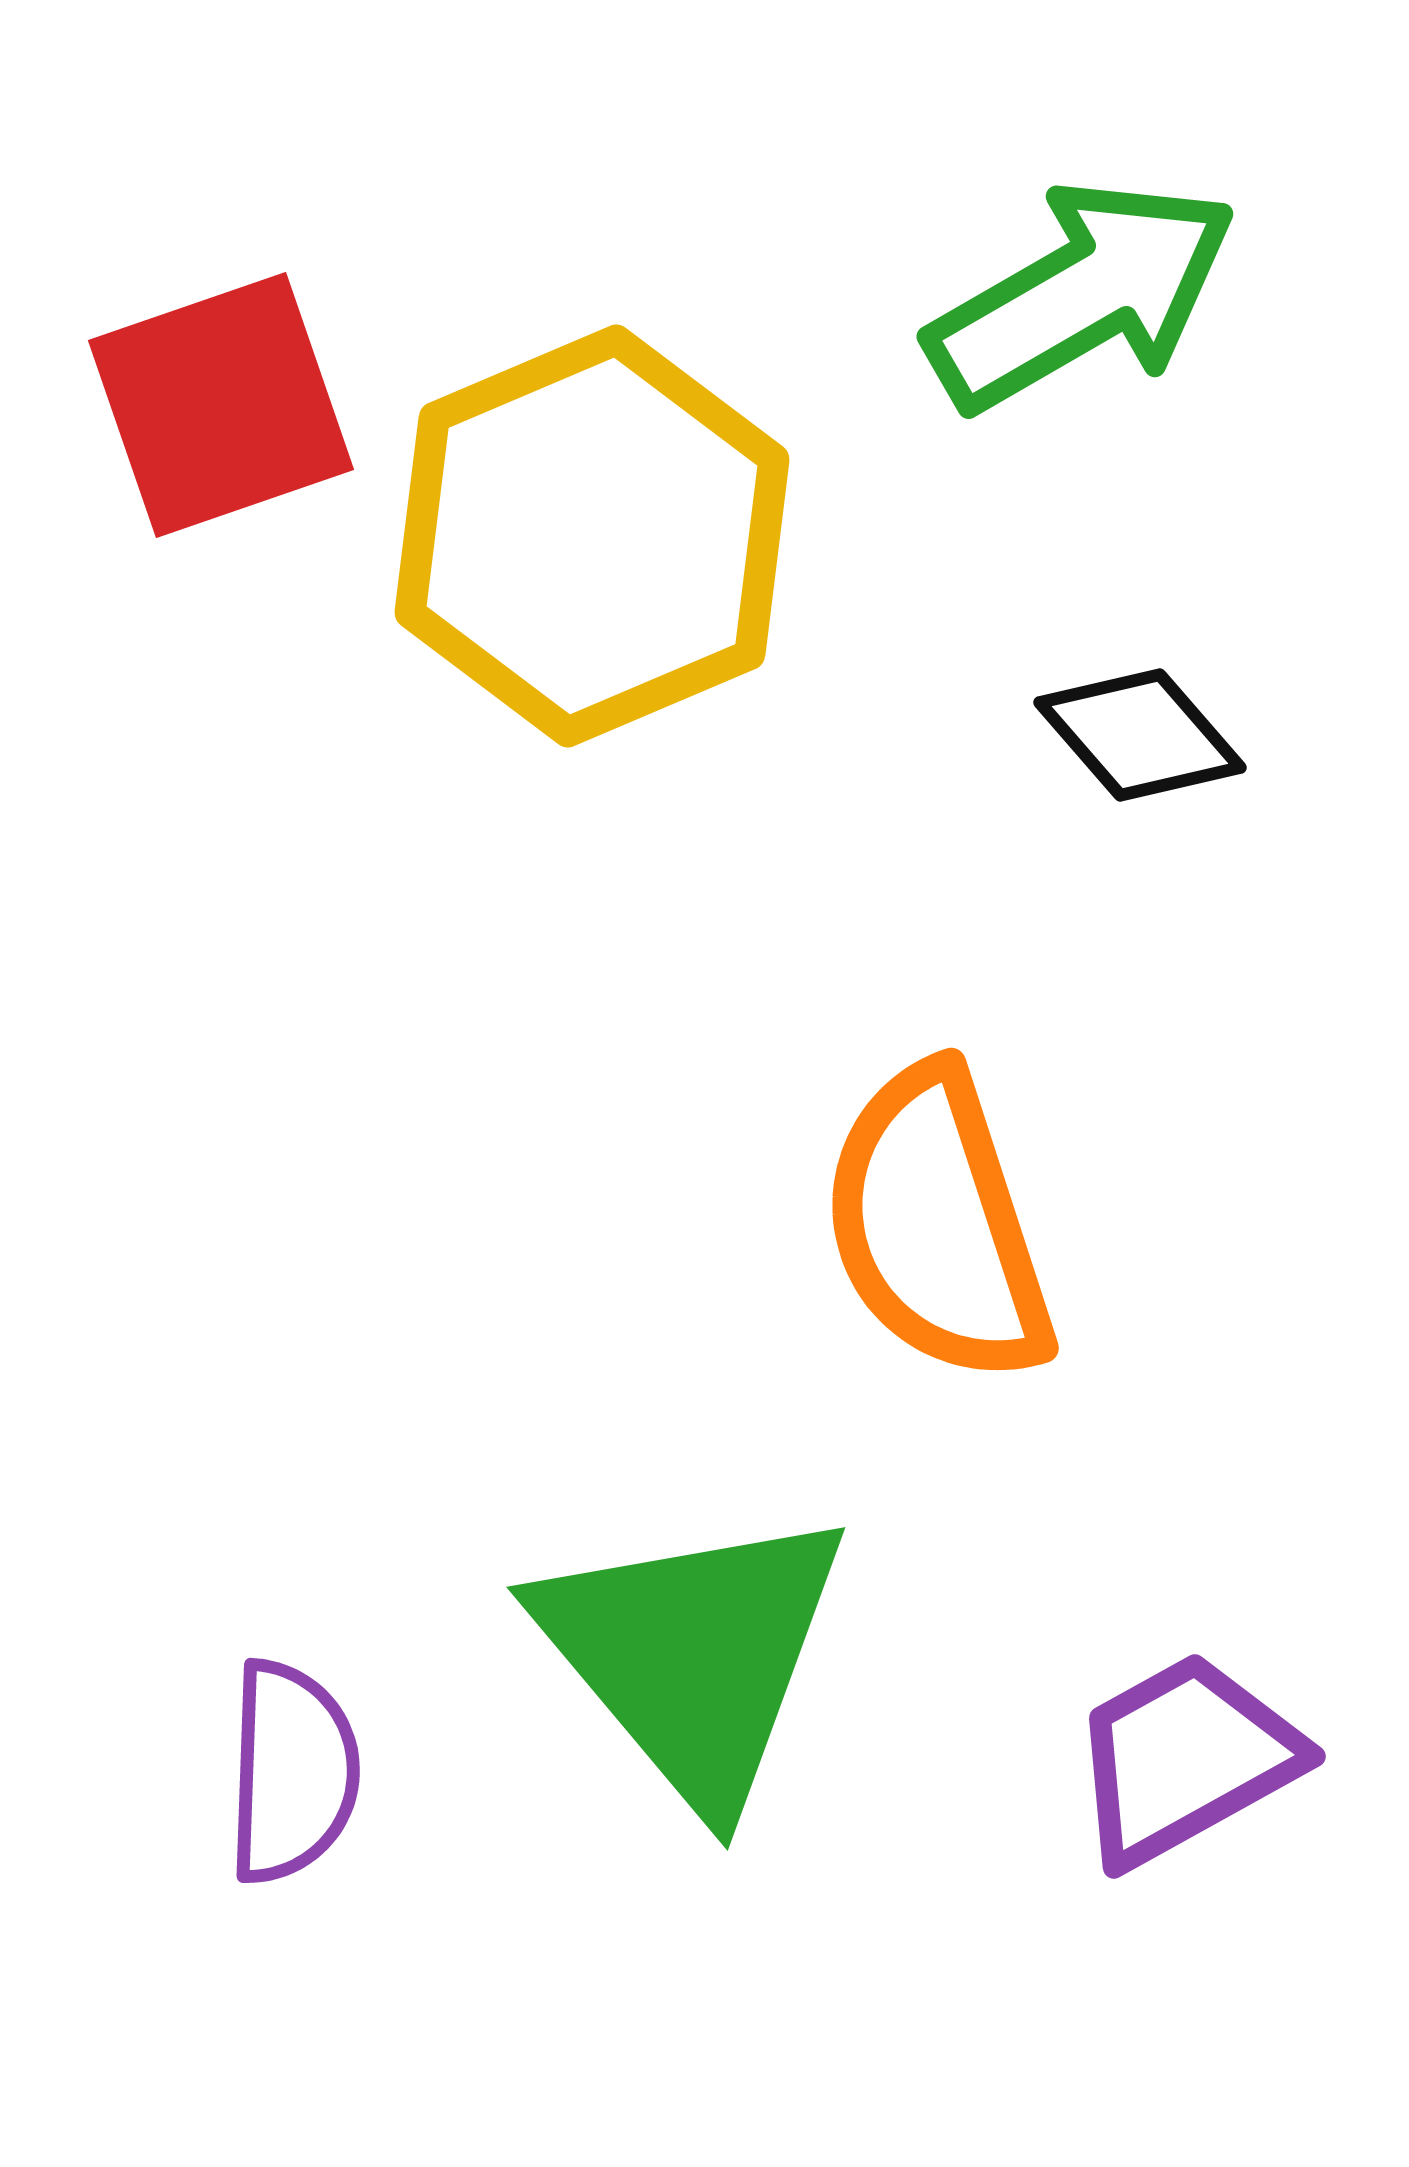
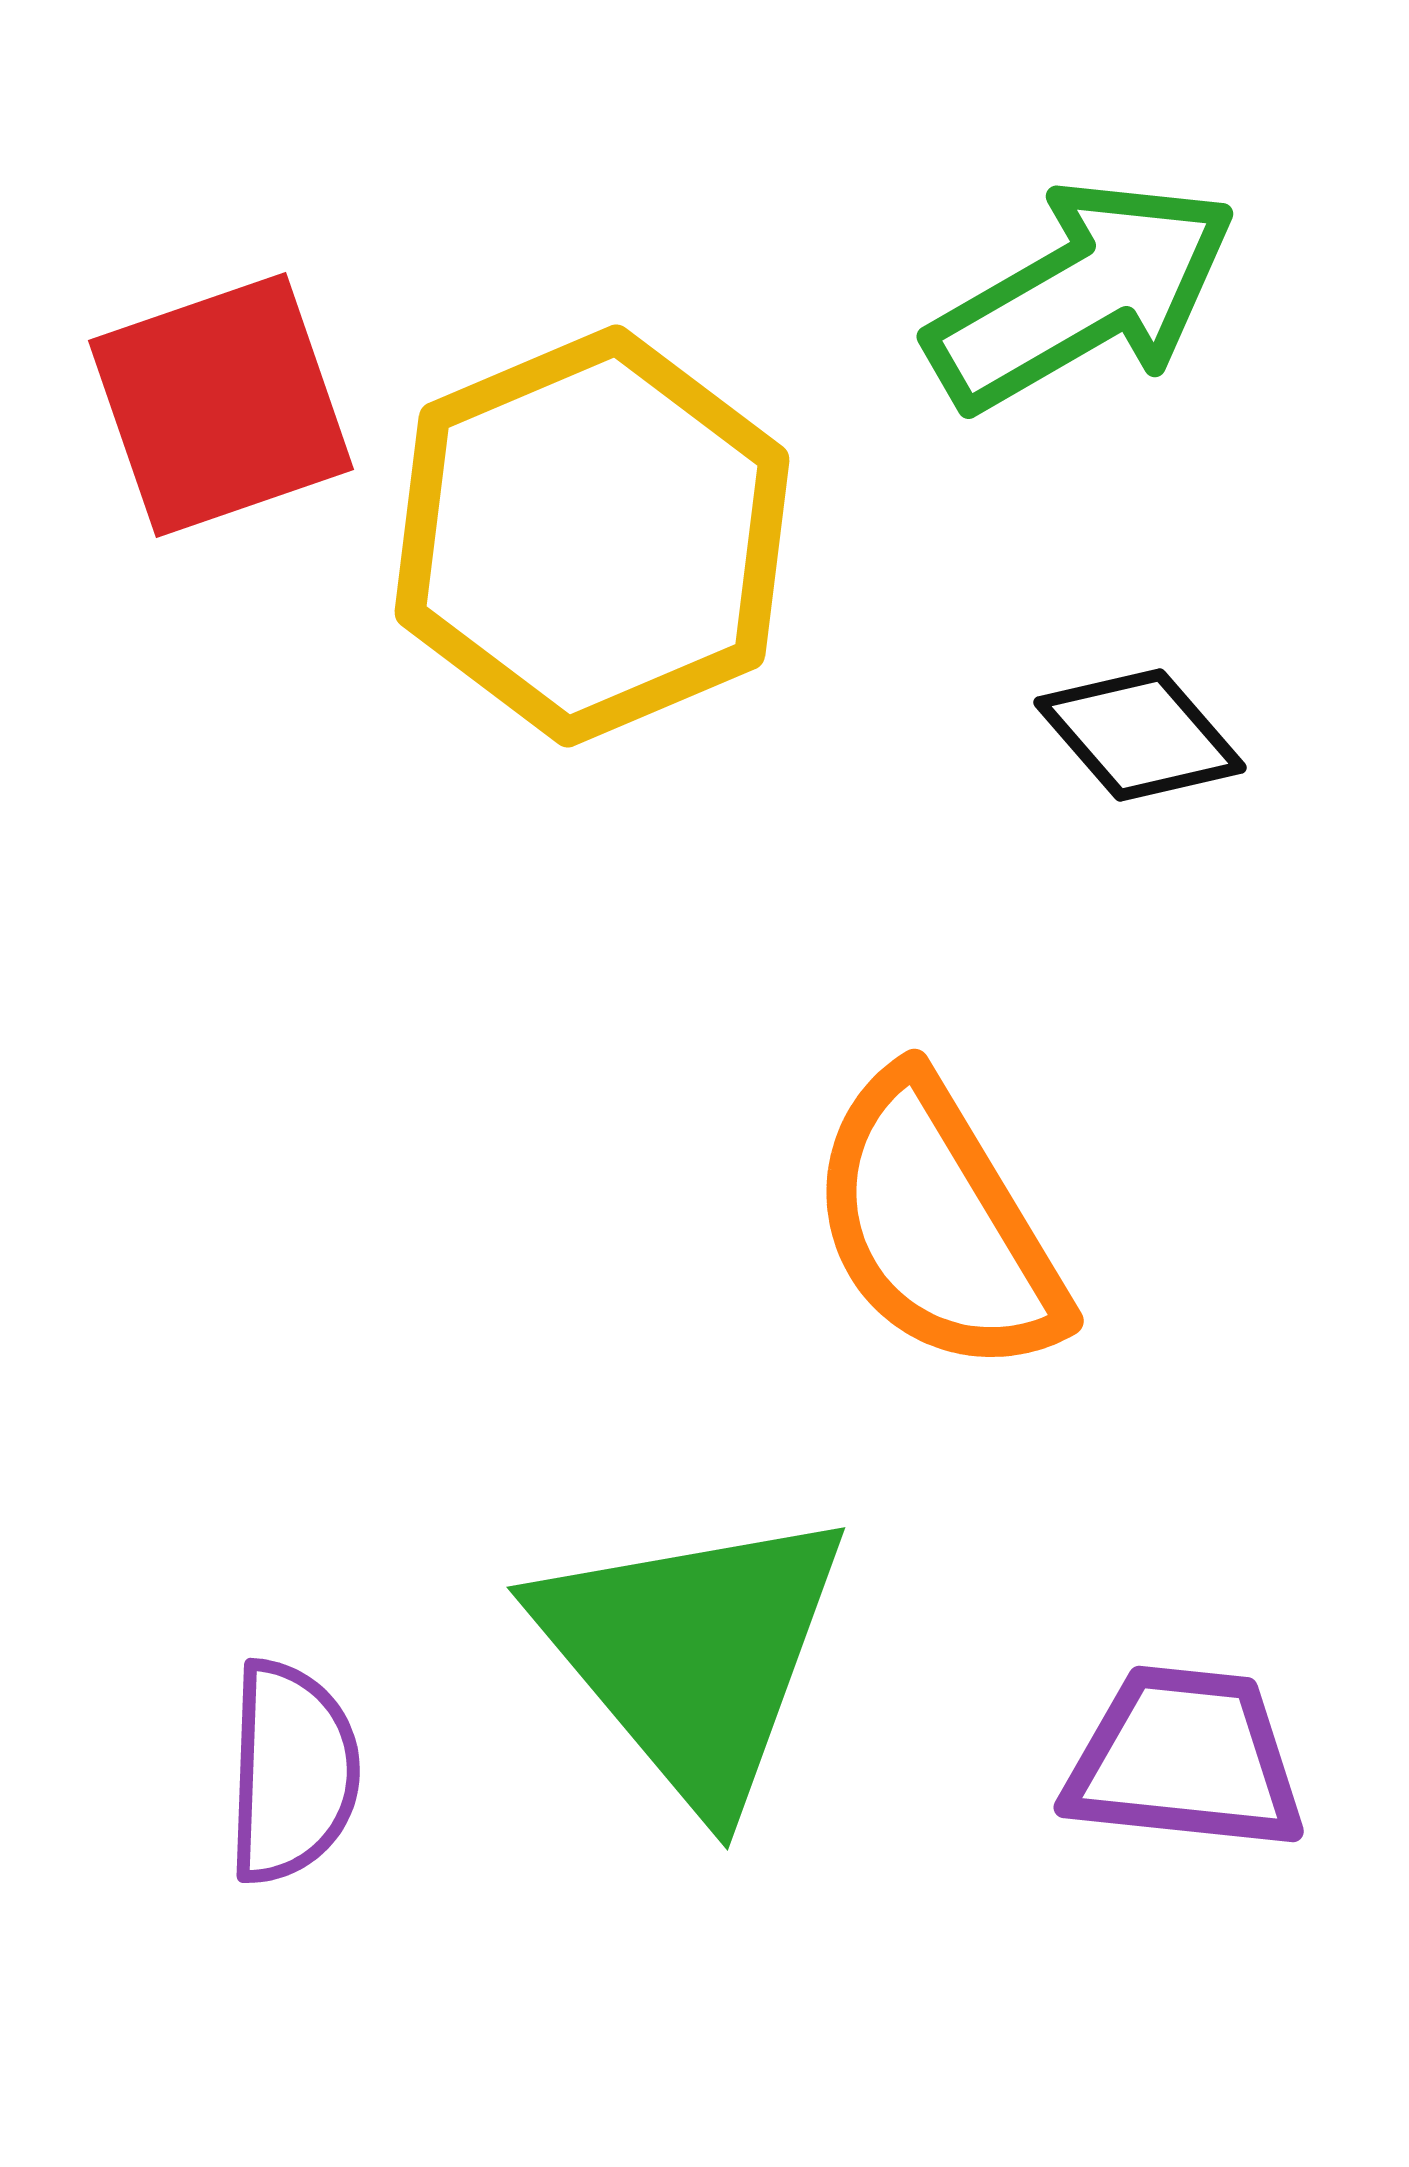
orange semicircle: rotated 13 degrees counterclockwise
purple trapezoid: rotated 35 degrees clockwise
